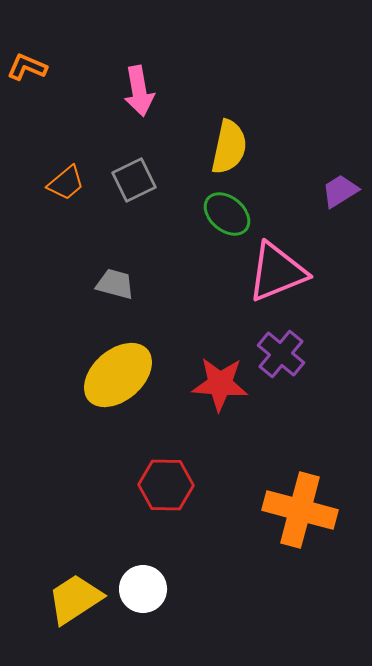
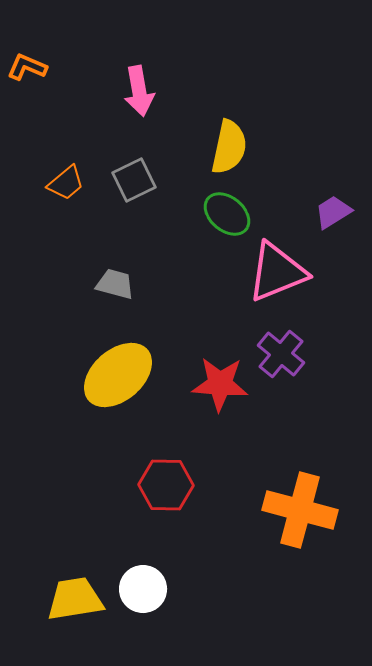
purple trapezoid: moved 7 px left, 21 px down
yellow trapezoid: rotated 24 degrees clockwise
